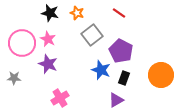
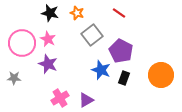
purple triangle: moved 30 px left
